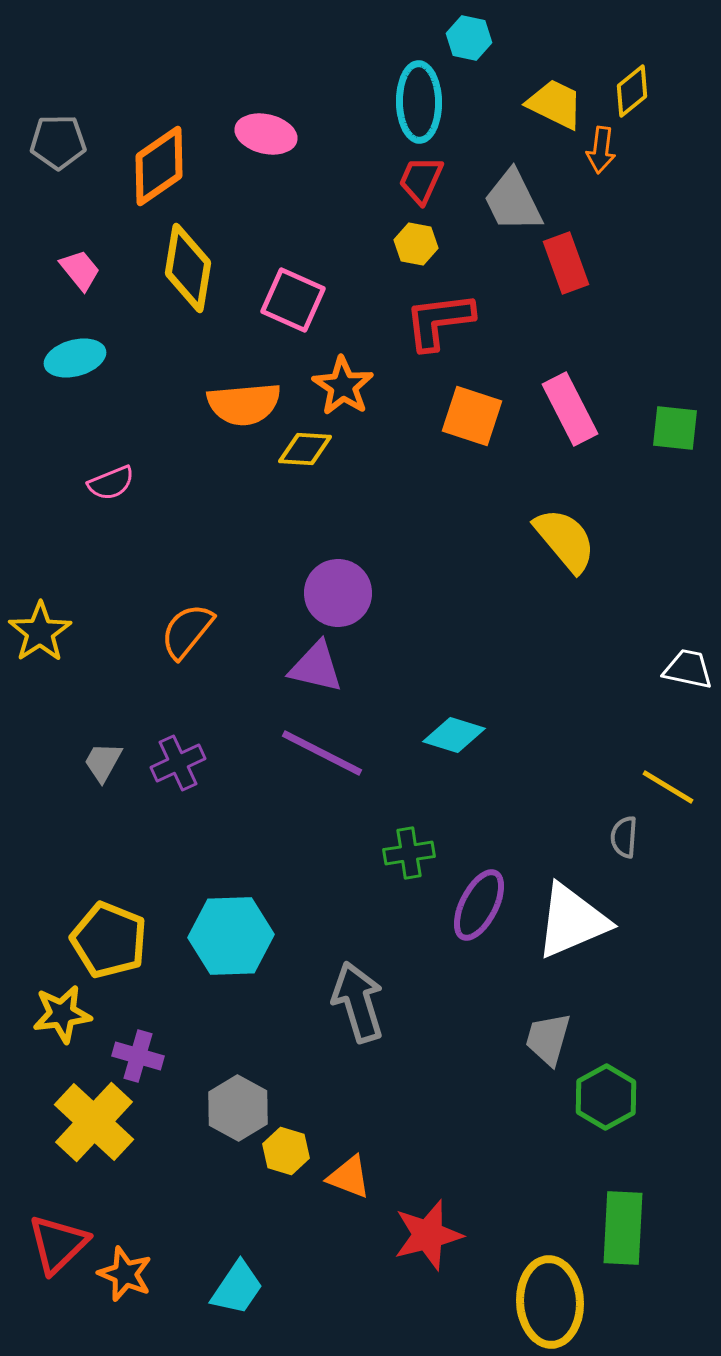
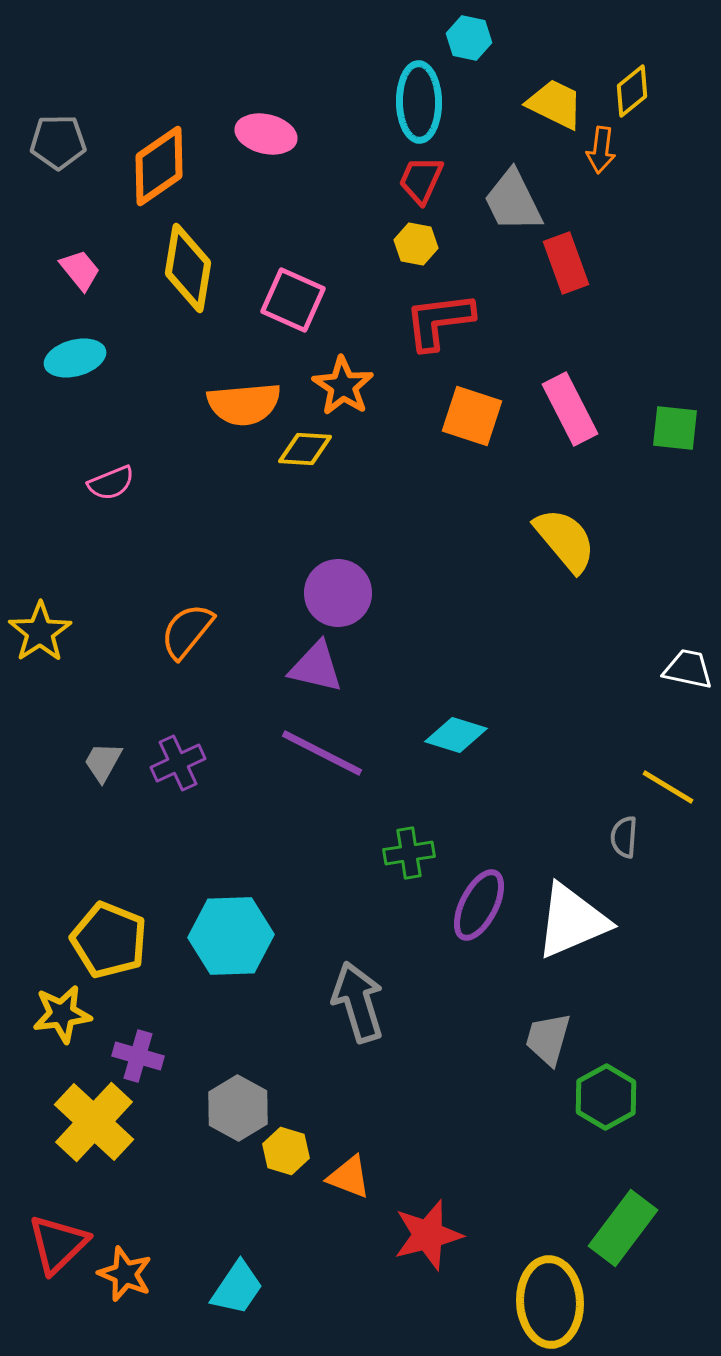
cyan diamond at (454, 735): moved 2 px right
green rectangle at (623, 1228): rotated 34 degrees clockwise
